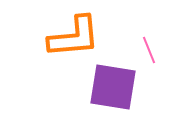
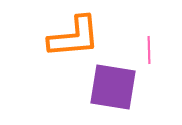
pink line: rotated 20 degrees clockwise
